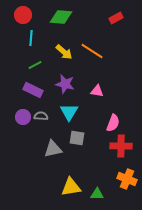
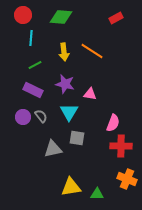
yellow arrow: rotated 42 degrees clockwise
pink triangle: moved 7 px left, 3 px down
gray semicircle: rotated 48 degrees clockwise
